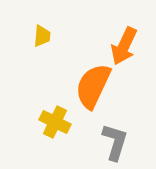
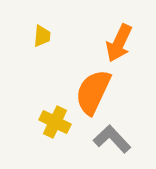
orange arrow: moved 5 px left, 3 px up
orange semicircle: moved 6 px down
gray L-shape: moved 3 px left, 3 px up; rotated 60 degrees counterclockwise
